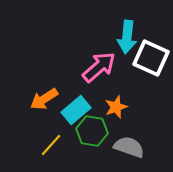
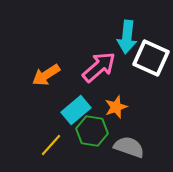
orange arrow: moved 2 px right, 24 px up
